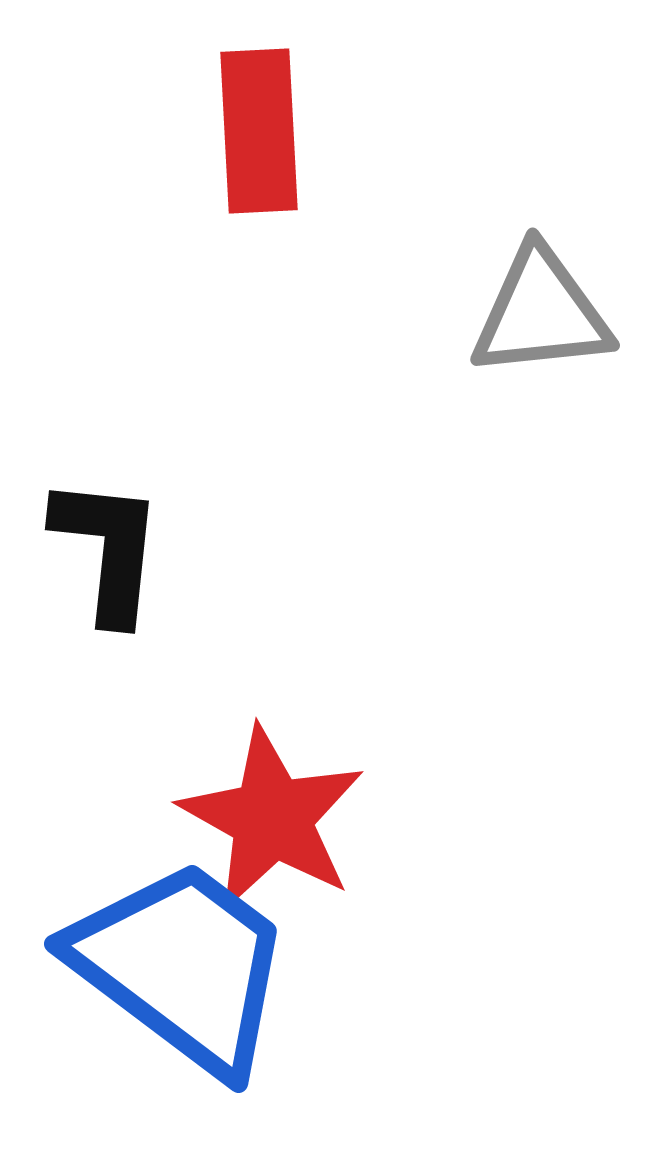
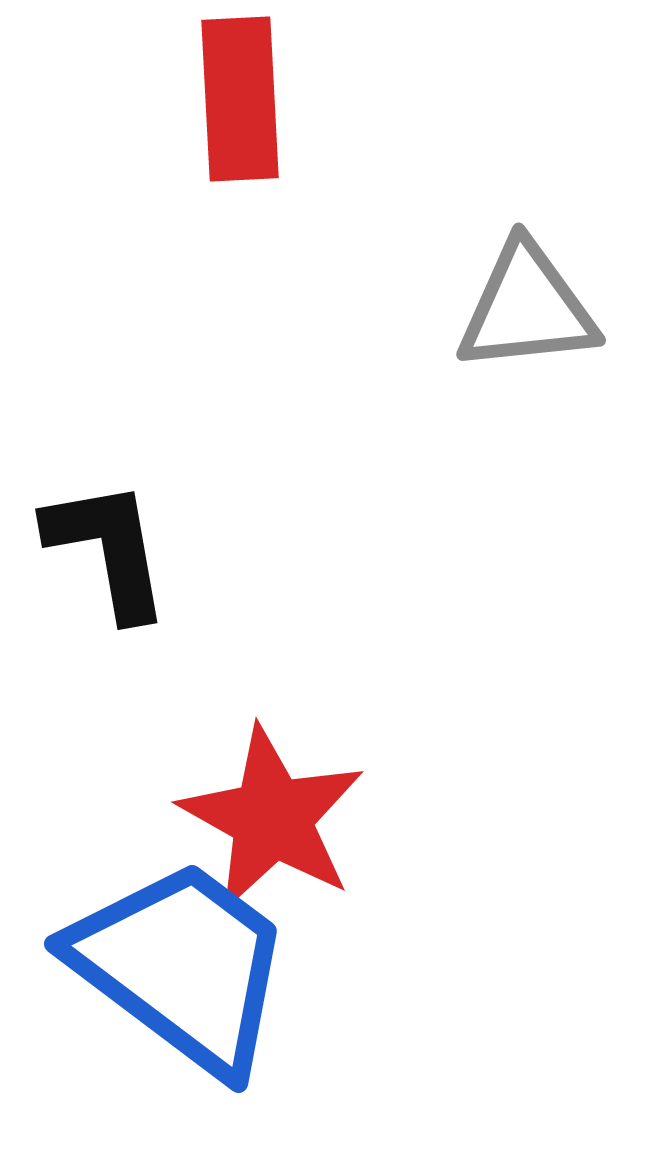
red rectangle: moved 19 px left, 32 px up
gray triangle: moved 14 px left, 5 px up
black L-shape: rotated 16 degrees counterclockwise
